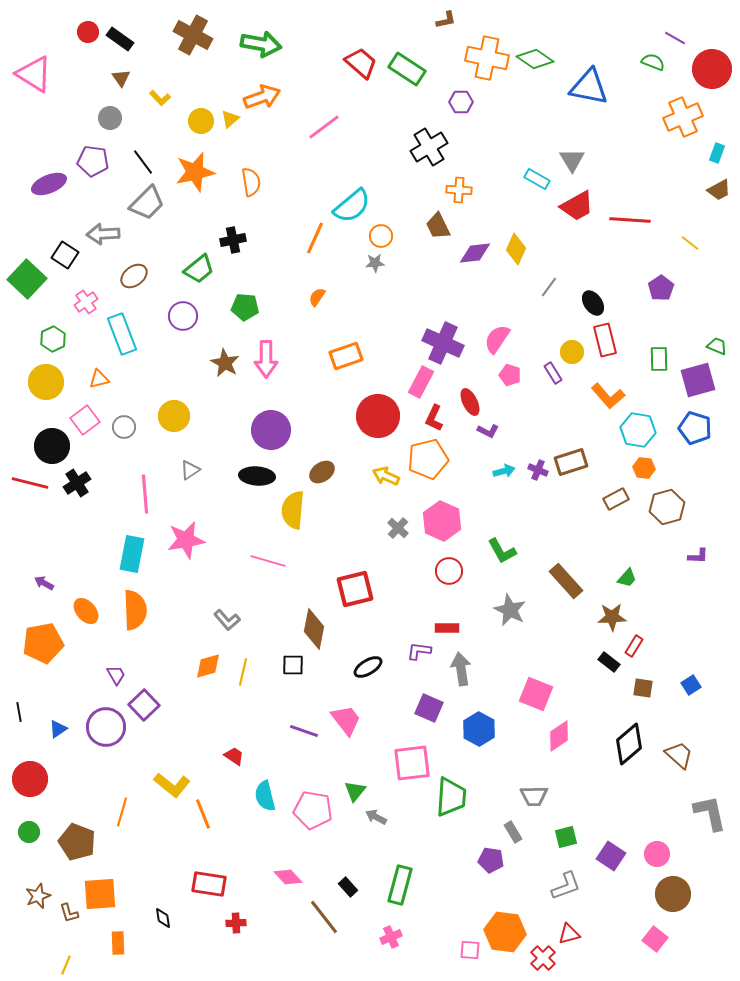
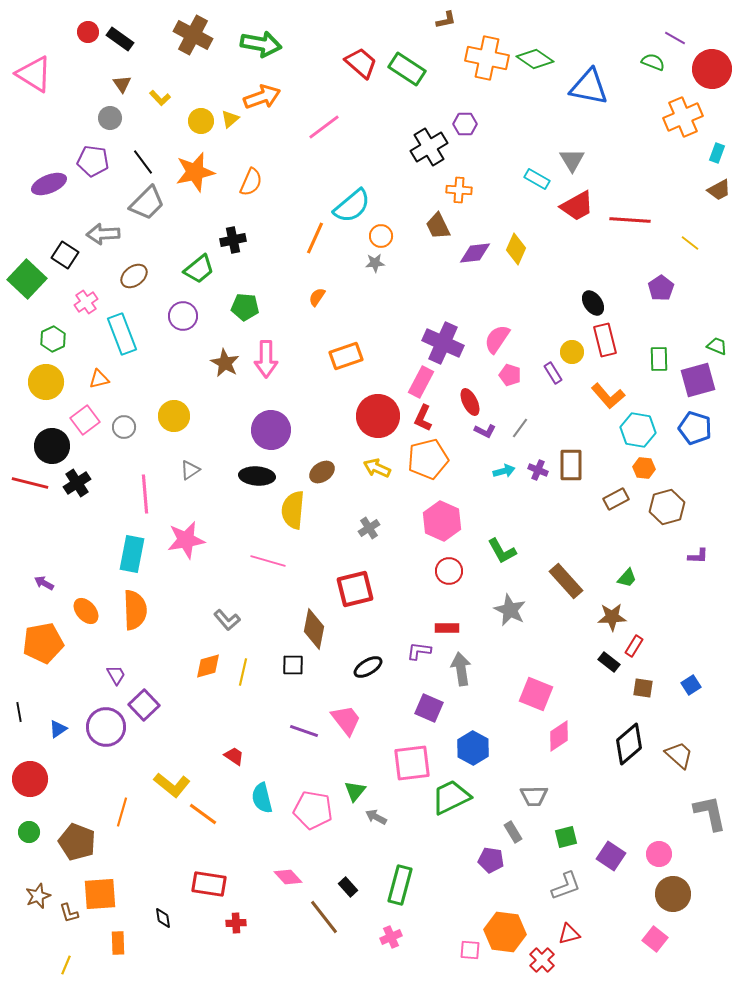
brown triangle at (121, 78): moved 1 px right, 6 px down
purple hexagon at (461, 102): moved 4 px right, 22 px down
orange semicircle at (251, 182): rotated 32 degrees clockwise
gray line at (549, 287): moved 29 px left, 141 px down
red L-shape at (434, 418): moved 11 px left
purple L-shape at (488, 431): moved 3 px left
brown rectangle at (571, 462): moved 3 px down; rotated 72 degrees counterclockwise
yellow arrow at (386, 476): moved 9 px left, 8 px up
gray cross at (398, 528): moved 29 px left; rotated 15 degrees clockwise
blue hexagon at (479, 729): moved 6 px left, 19 px down
cyan semicircle at (265, 796): moved 3 px left, 2 px down
green trapezoid at (451, 797): rotated 120 degrees counterclockwise
orange line at (203, 814): rotated 32 degrees counterclockwise
pink circle at (657, 854): moved 2 px right
red cross at (543, 958): moved 1 px left, 2 px down
